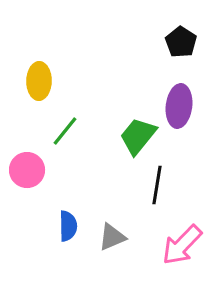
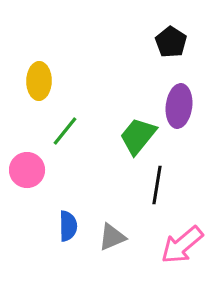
black pentagon: moved 10 px left
pink arrow: rotated 6 degrees clockwise
